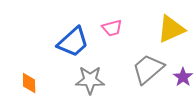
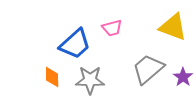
yellow triangle: moved 2 px right, 2 px up; rotated 44 degrees clockwise
blue trapezoid: moved 2 px right, 2 px down
orange diamond: moved 23 px right, 6 px up
